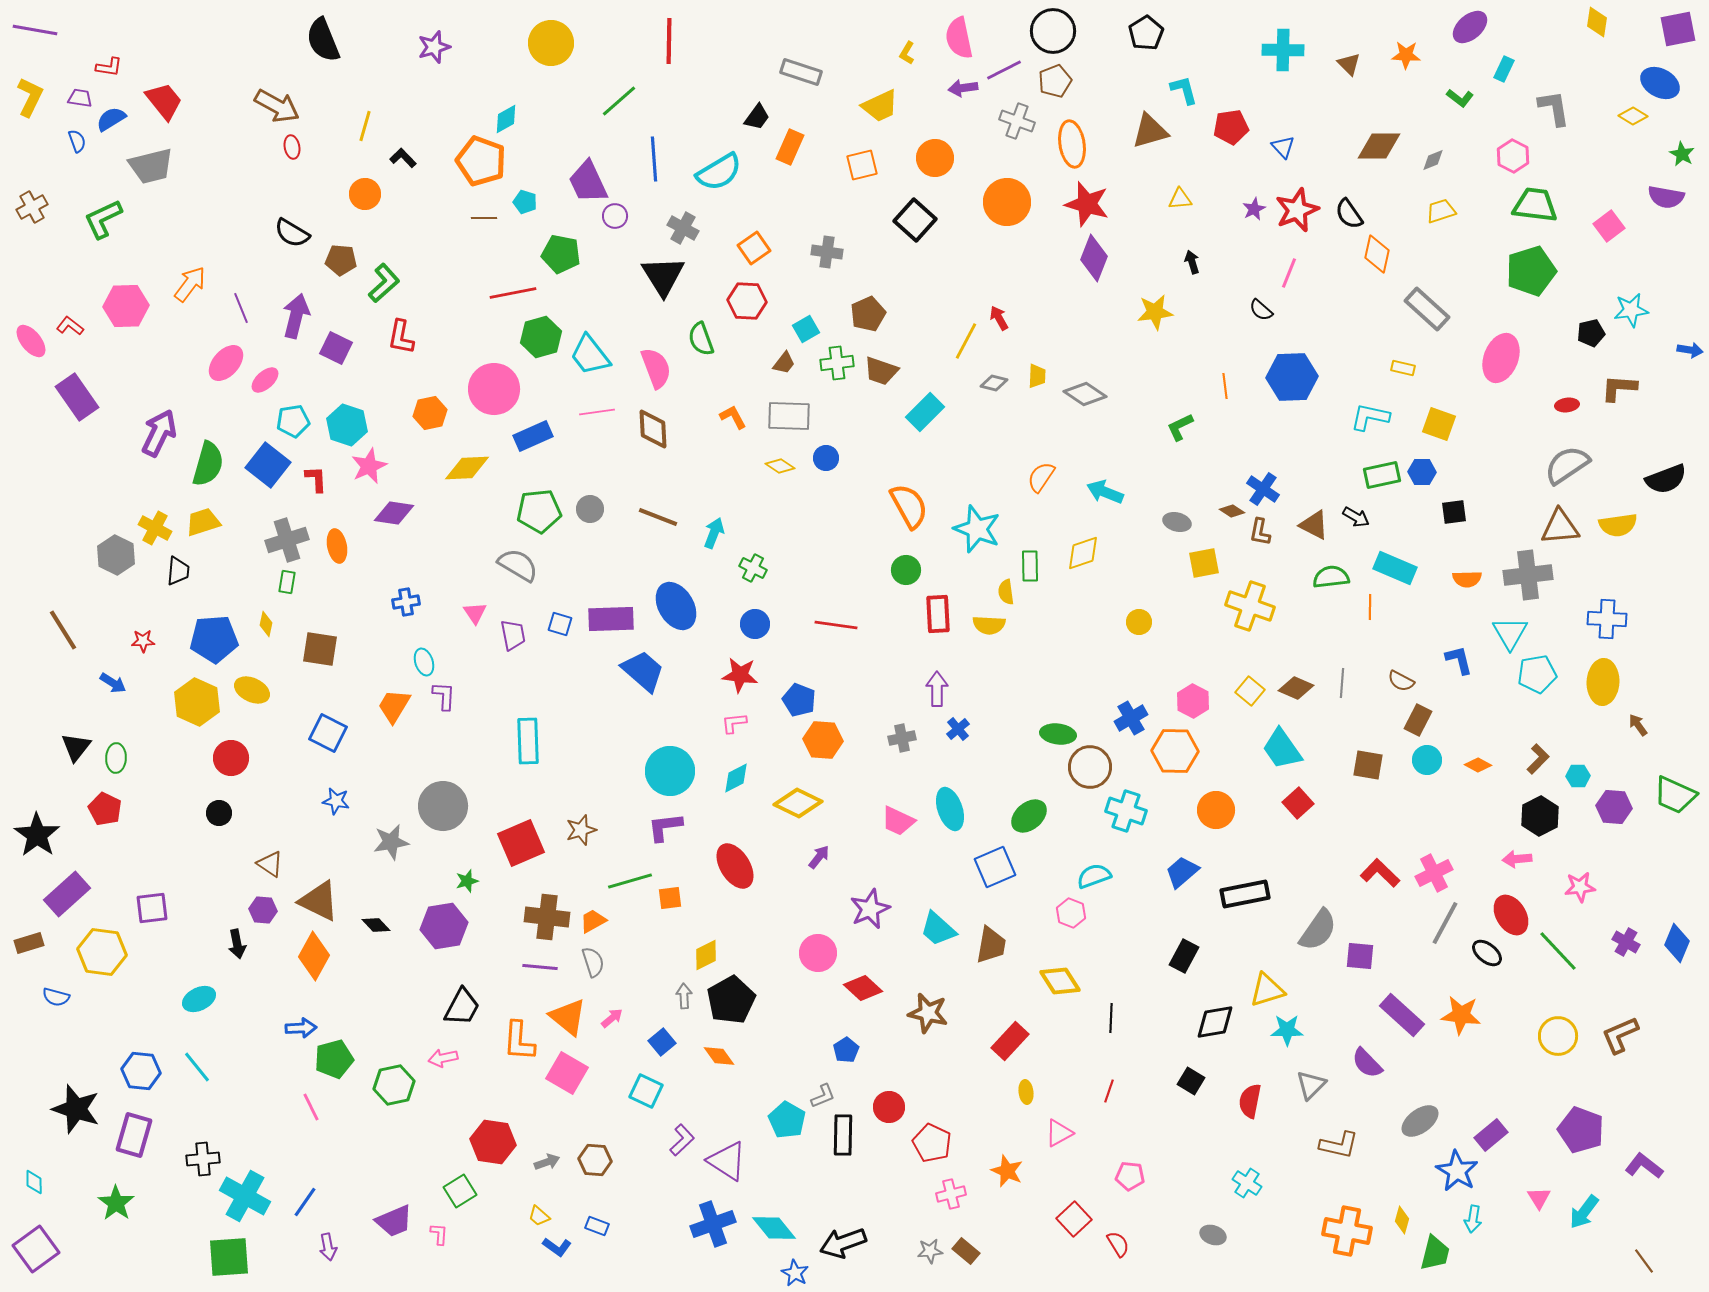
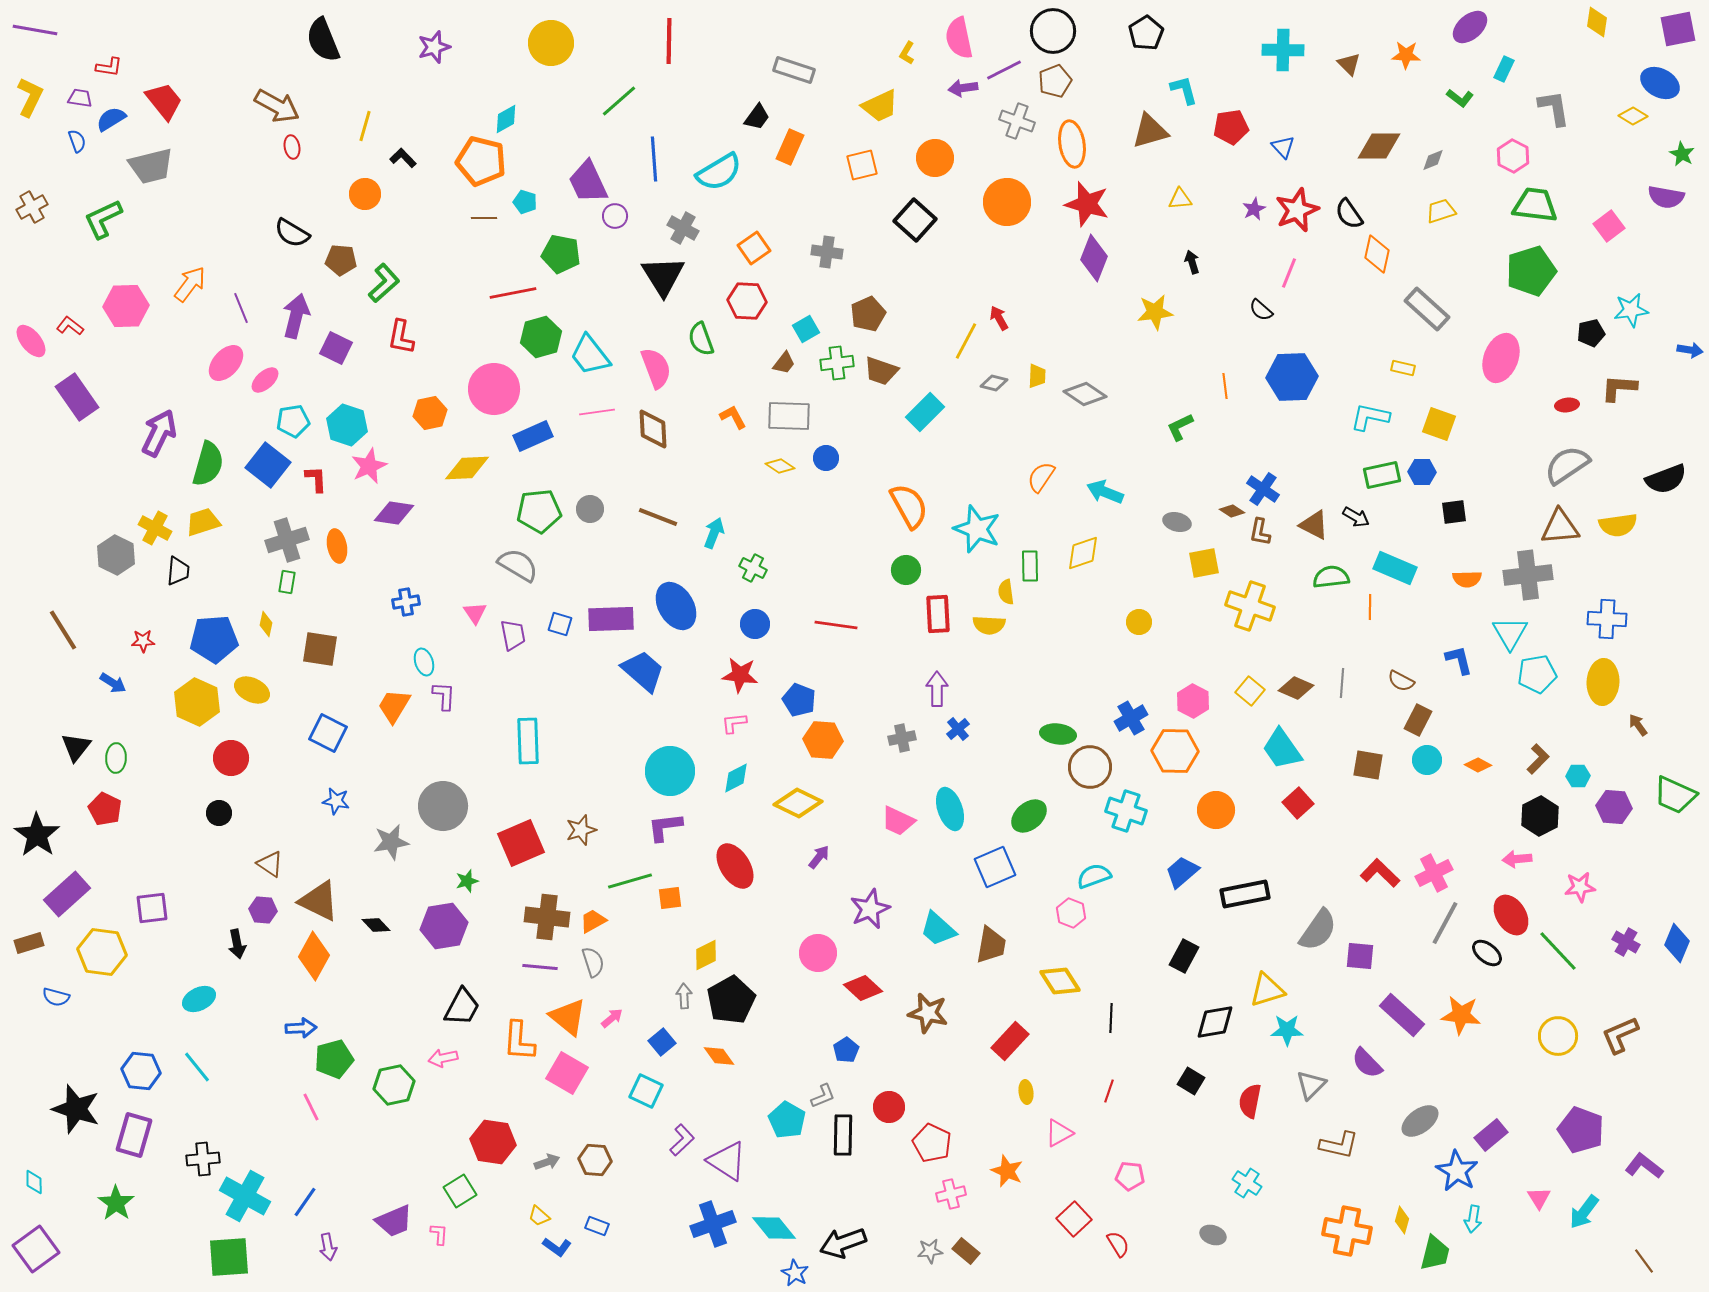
gray rectangle at (801, 72): moved 7 px left, 2 px up
orange pentagon at (481, 161): rotated 6 degrees counterclockwise
